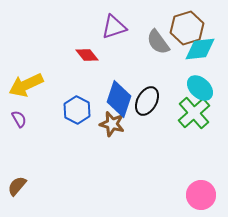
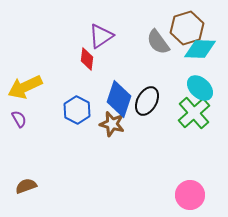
purple triangle: moved 13 px left, 9 px down; rotated 16 degrees counterclockwise
cyan diamond: rotated 8 degrees clockwise
red diamond: moved 4 px down; rotated 45 degrees clockwise
yellow arrow: moved 1 px left, 2 px down
brown semicircle: moved 9 px right; rotated 30 degrees clockwise
pink circle: moved 11 px left
